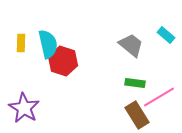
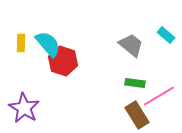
cyan semicircle: rotated 28 degrees counterclockwise
pink line: moved 1 px up
